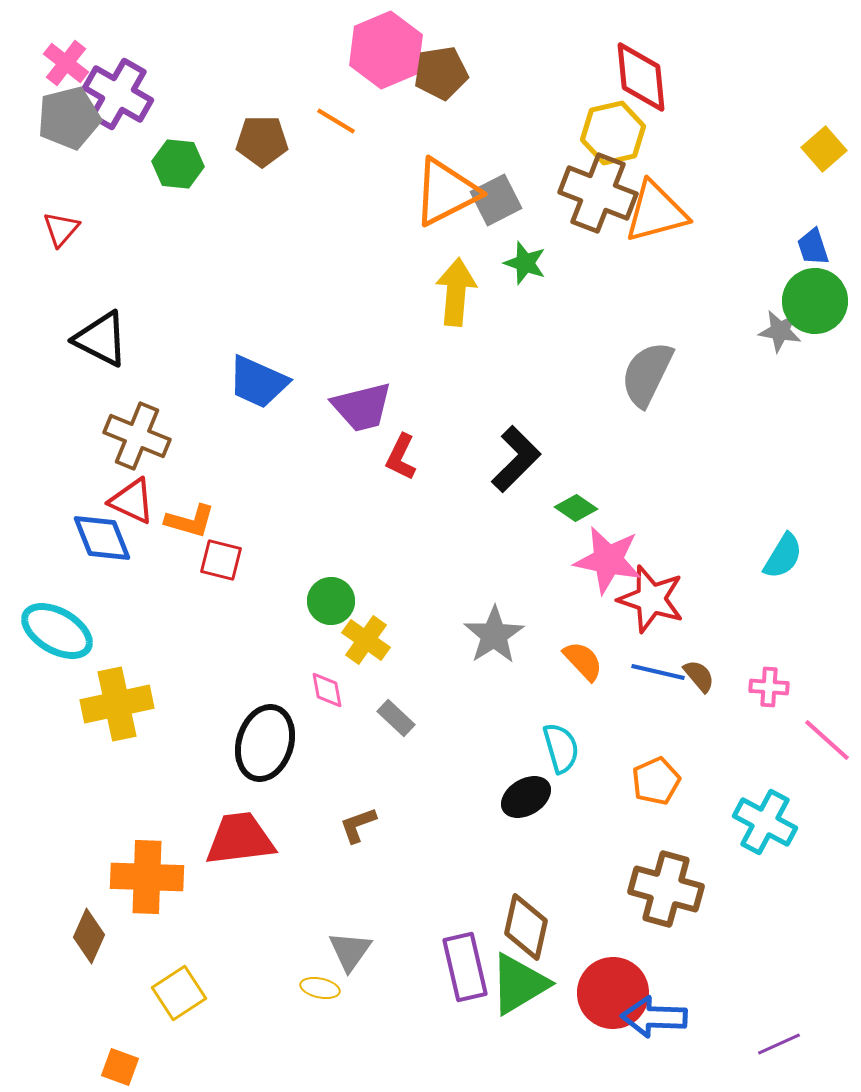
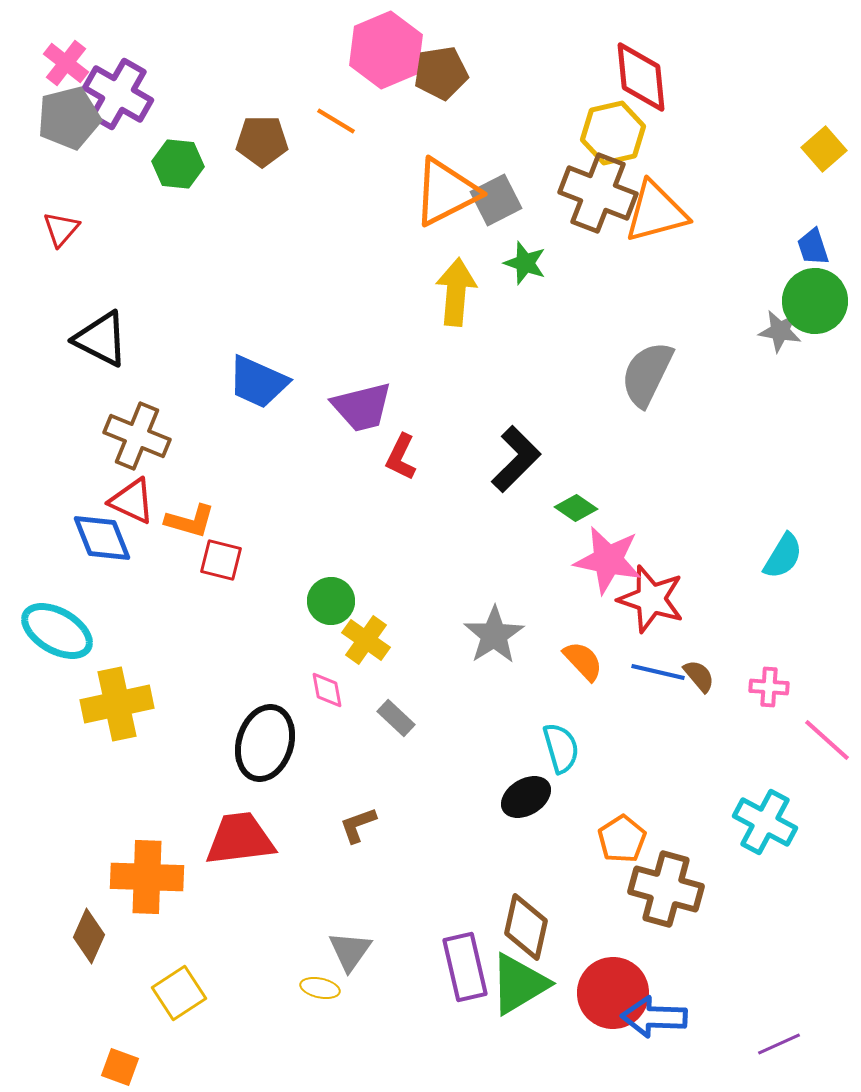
orange pentagon at (656, 781): moved 34 px left, 58 px down; rotated 9 degrees counterclockwise
